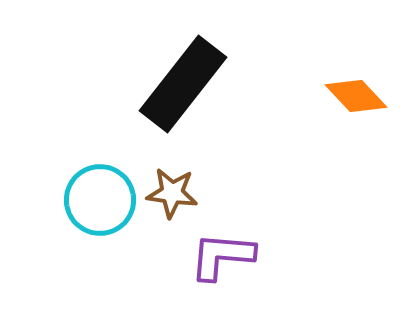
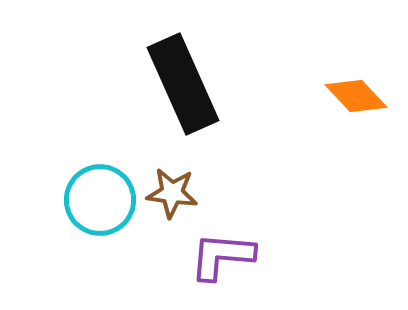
black rectangle: rotated 62 degrees counterclockwise
